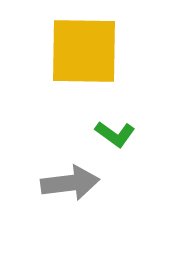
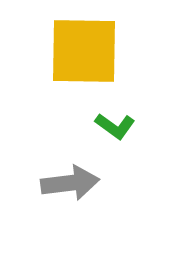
green L-shape: moved 8 px up
